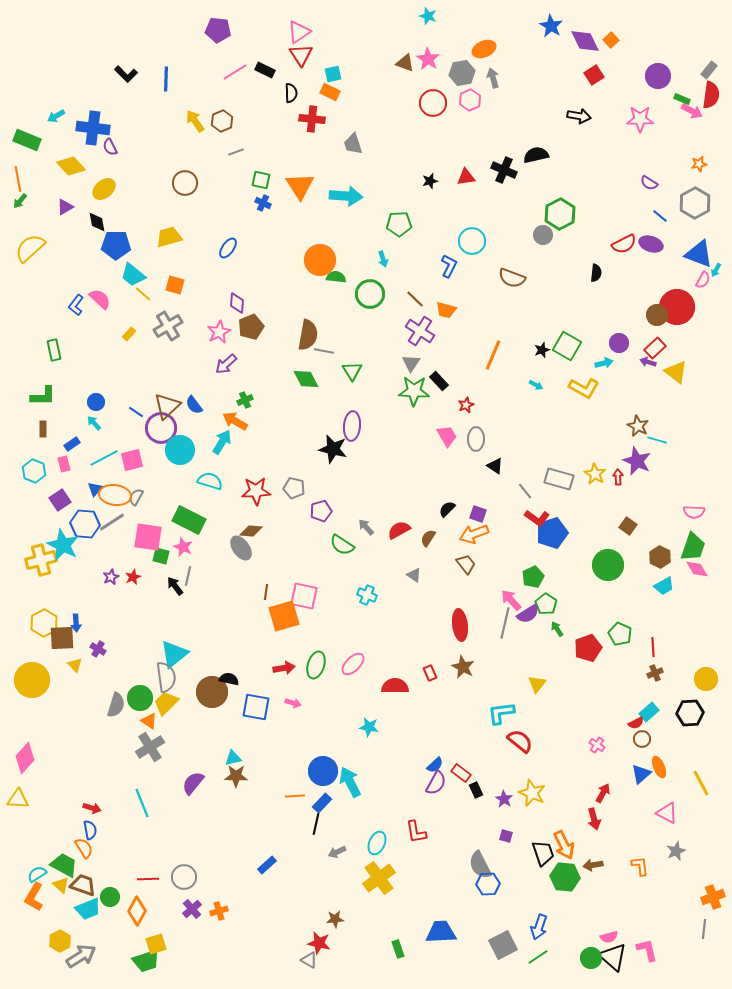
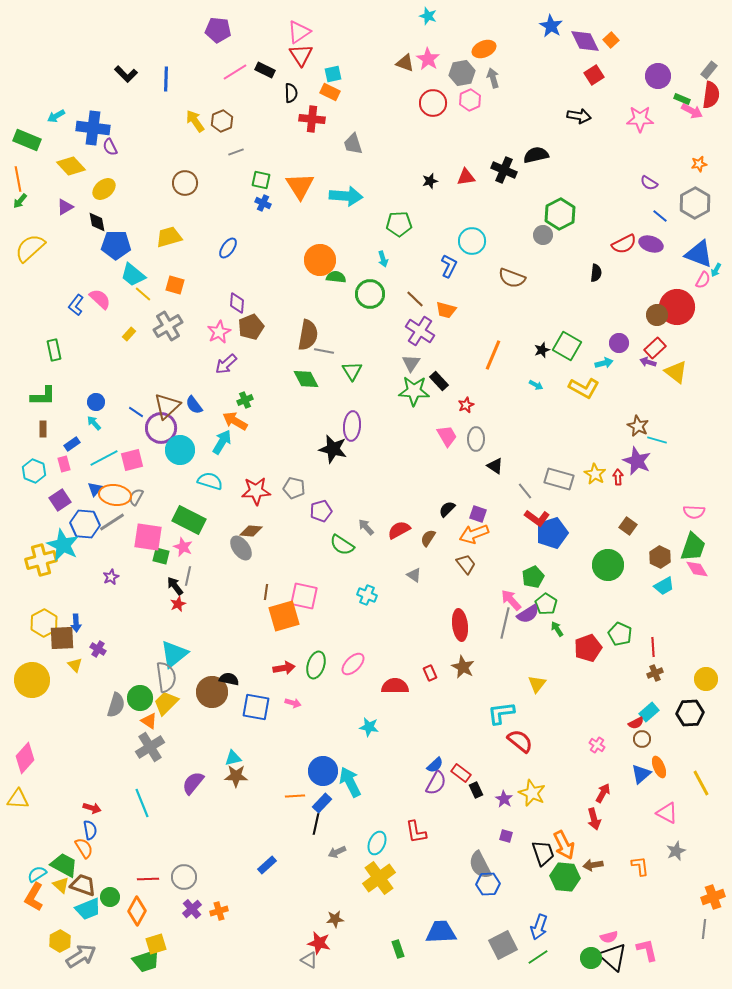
red star at (133, 577): moved 45 px right, 27 px down
